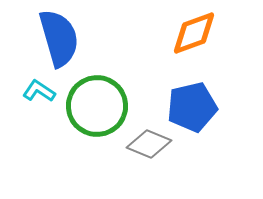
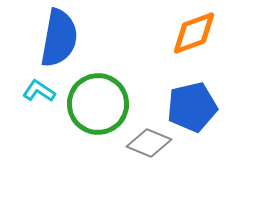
blue semicircle: rotated 26 degrees clockwise
green circle: moved 1 px right, 2 px up
gray diamond: moved 1 px up
